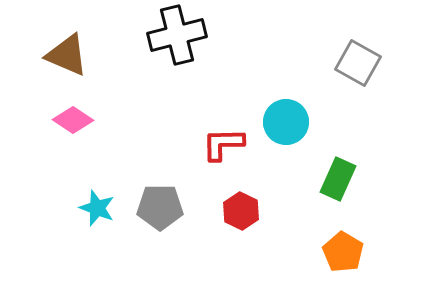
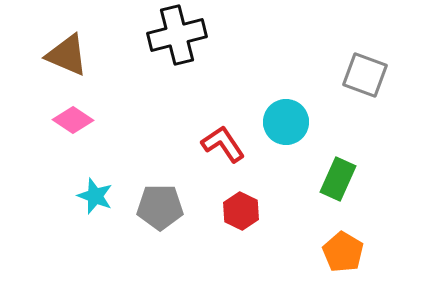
gray square: moved 7 px right, 12 px down; rotated 9 degrees counterclockwise
red L-shape: rotated 57 degrees clockwise
cyan star: moved 2 px left, 12 px up
